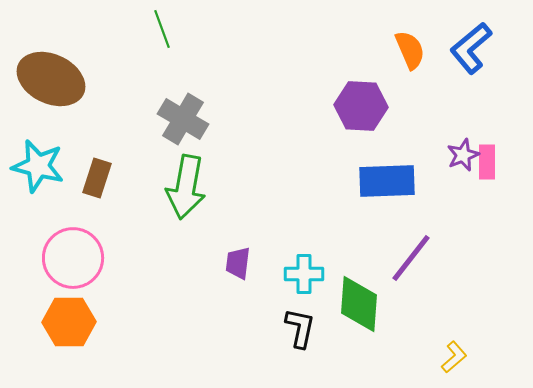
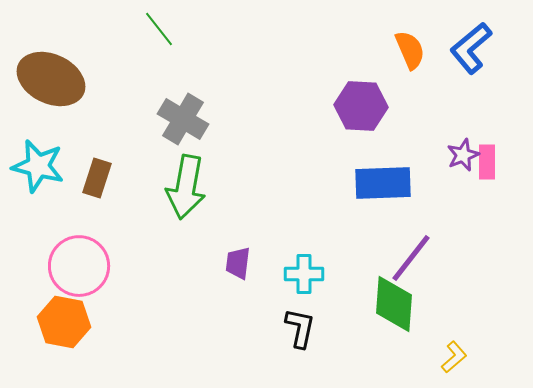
green line: moved 3 px left; rotated 18 degrees counterclockwise
blue rectangle: moved 4 px left, 2 px down
pink circle: moved 6 px right, 8 px down
green diamond: moved 35 px right
orange hexagon: moved 5 px left; rotated 12 degrees clockwise
